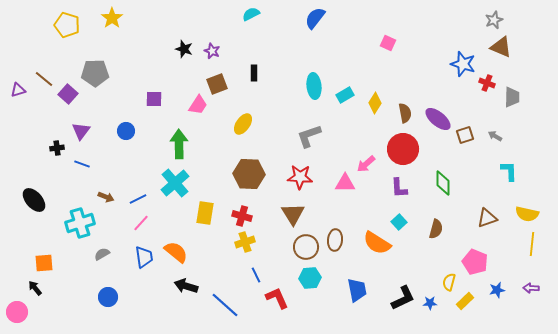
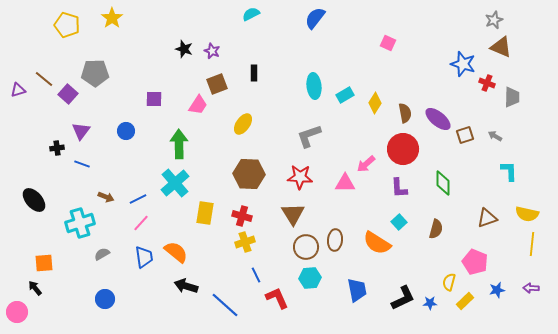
blue circle at (108, 297): moved 3 px left, 2 px down
